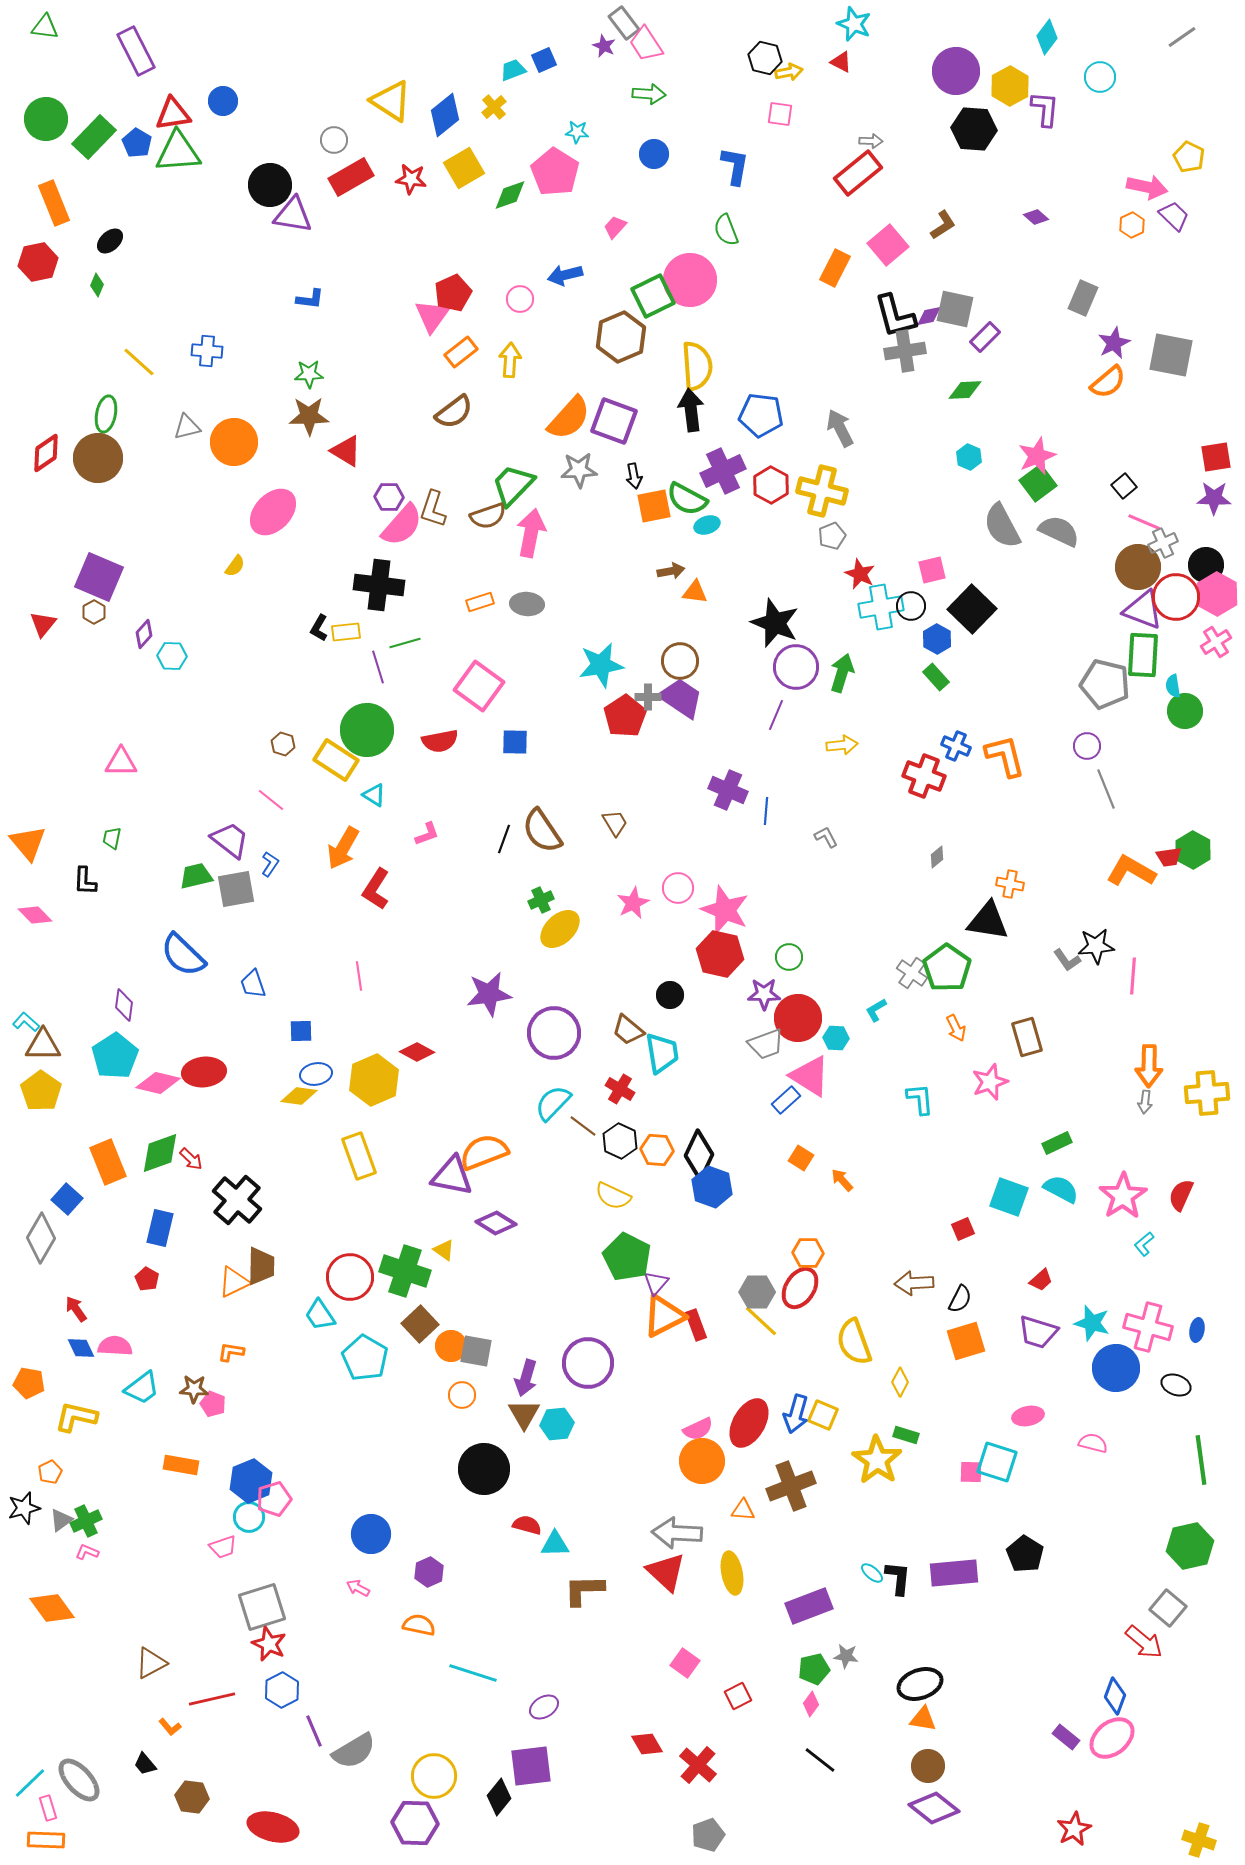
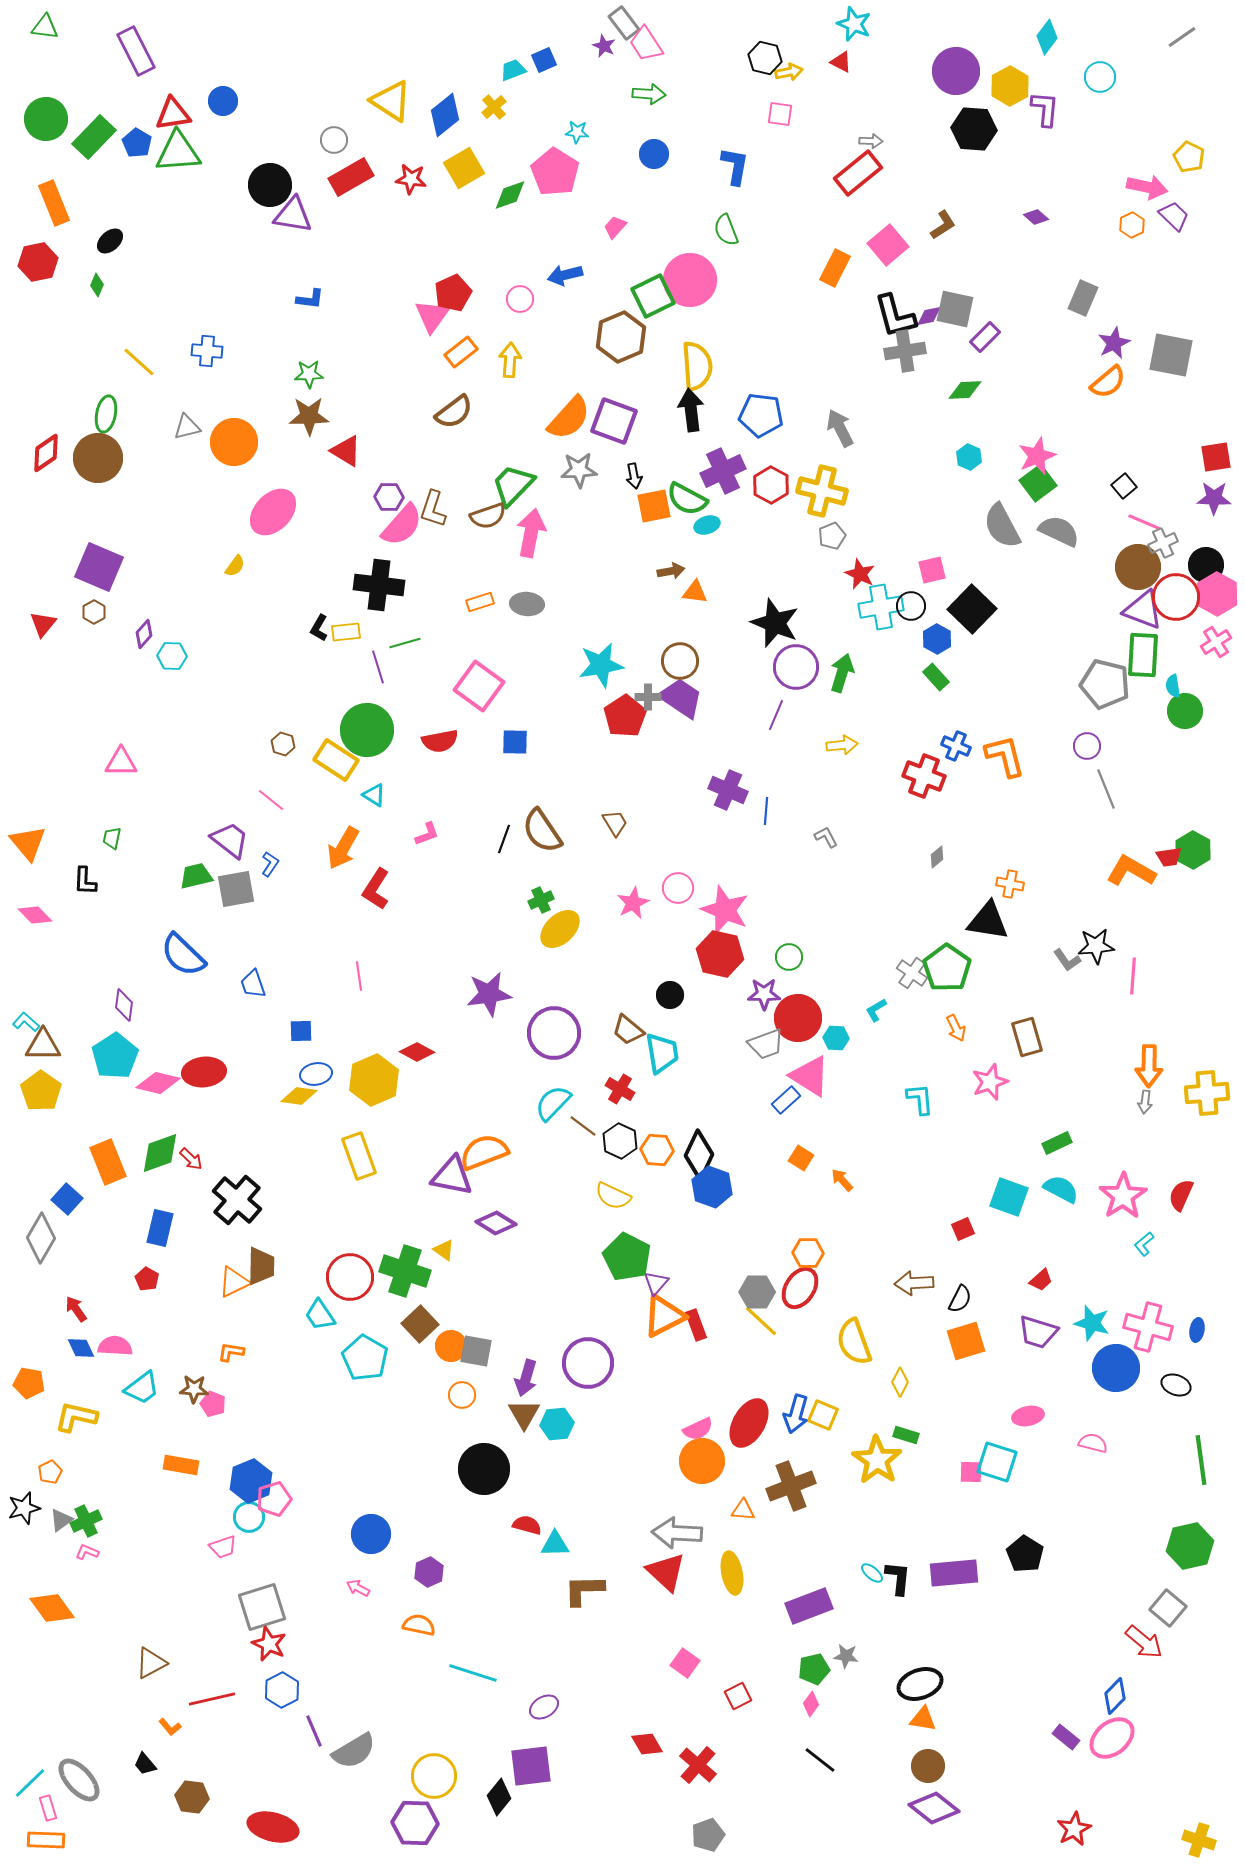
purple square at (99, 577): moved 10 px up
blue diamond at (1115, 1696): rotated 24 degrees clockwise
